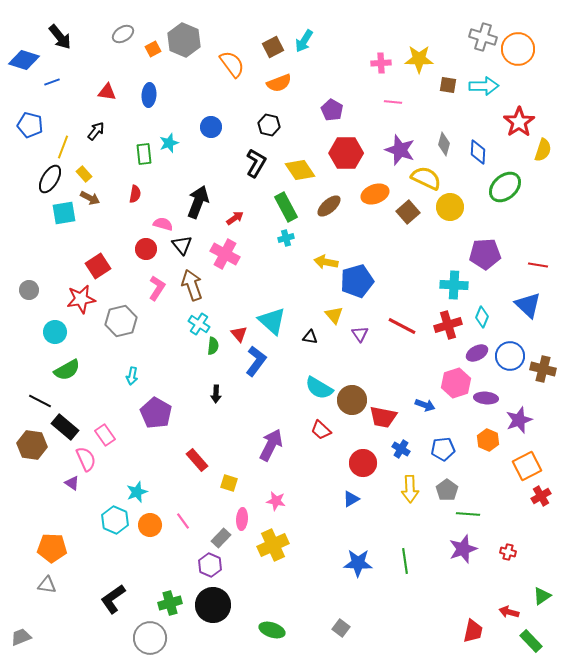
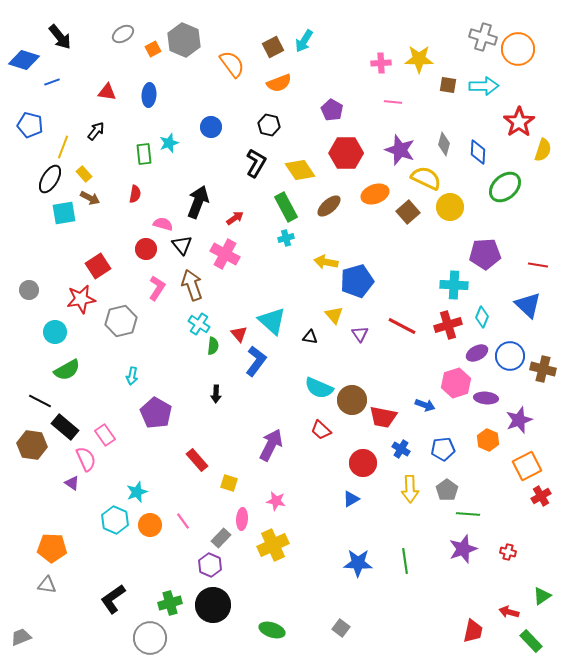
cyan semicircle at (319, 388): rotated 8 degrees counterclockwise
